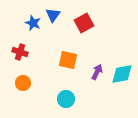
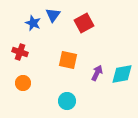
purple arrow: moved 1 px down
cyan circle: moved 1 px right, 2 px down
